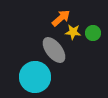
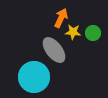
orange arrow: rotated 24 degrees counterclockwise
cyan circle: moved 1 px left
